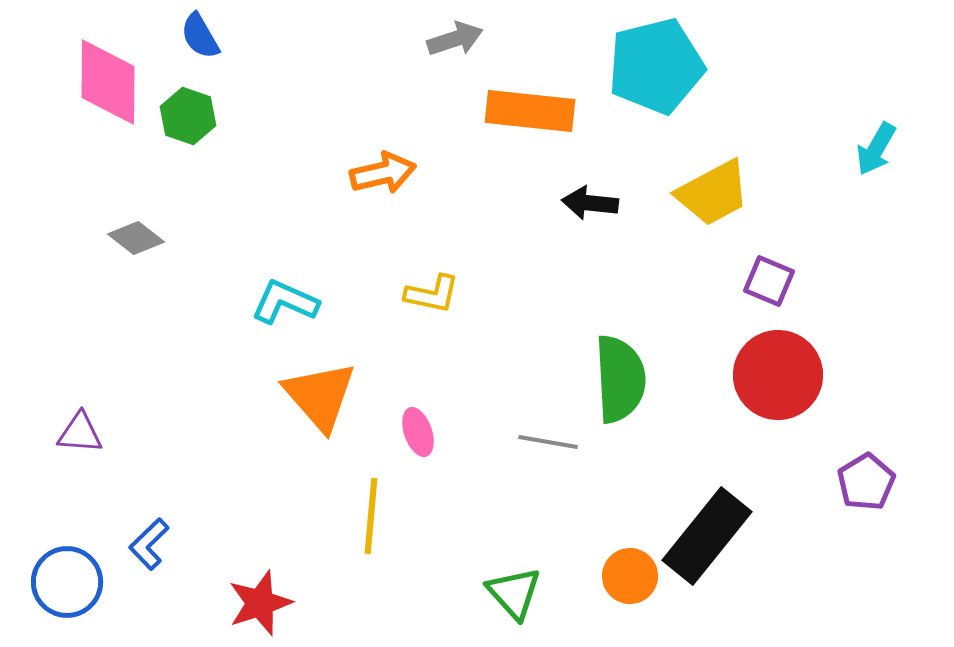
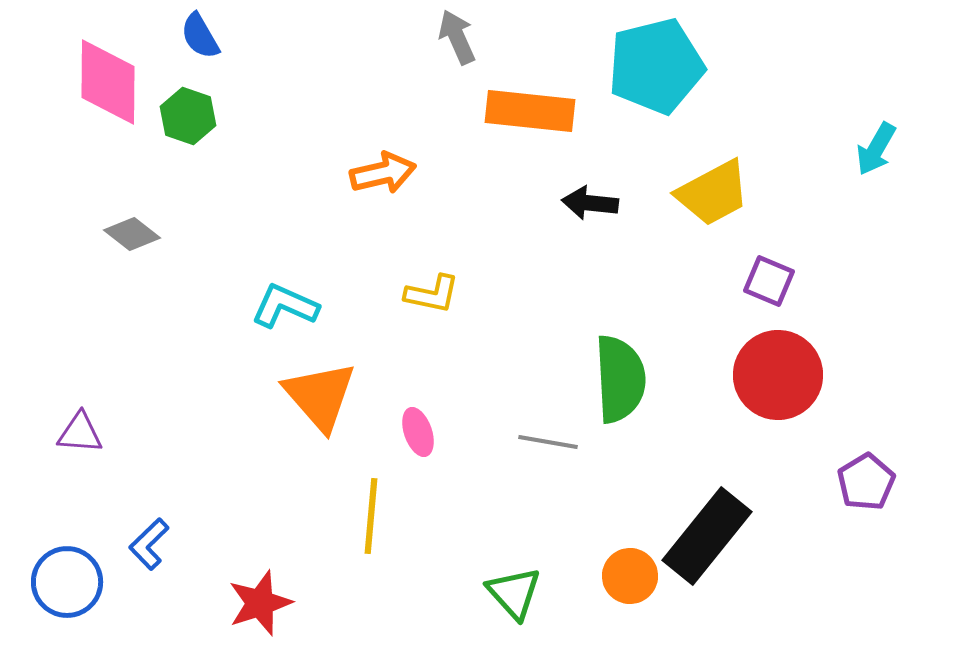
gray arrow: moved 2 px right, 2 px up; rotated 96 degrees counterclockwise
gray diamond: moved 4 px left, 4 px up
cyan L-shape: moved 4 px down
